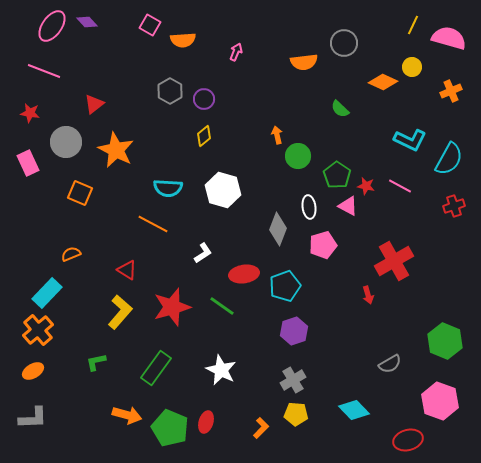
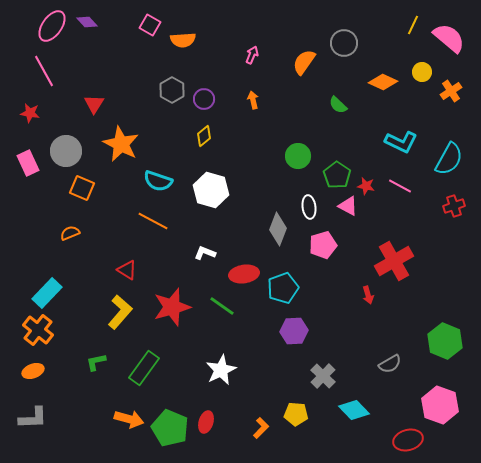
pink semicircle at (449, 38): rotated 24 degrees clockwise
pink arrow at (236, 52): moved 16 px right, 3 px down
orange semicircle at (304, 62): rotated 132 degrees clockwise
yellow circle at (412, 67): moved 10 px right, 5 px down
pink line at (44, 71): rotated 40 degrees clockwise
gray hexagon at (170, 91): moved 2 px right, 1 px up
orange cross at (451, 91): rotated 10 degrees counterclockwise
red triangle at (94, 104): rotated 20 degrees counterclockwise
green semicircle at (340, 109): moved 2 px left, 4 px up
orange arrow at (277, 135): moved 24 px left, 35 px up
cyan L-shape at (410, 140): moved 9 px left, 2 px down
gray circle at (66, 142): moved 9 px down
orange star at (116, 150): moved 5 px right, 6 px up
cyan semicircle at (168, 188): moved 10 px left, 7 px up; rotated 16 degrees clockwise
white hexagon at (223, 190): moved 12 px left
orange square at (80, 193): moved 2 px right, 5 px up
orange line at (153, 224): moved 3 px up
white L-shape at (203, 253): moved 2 px right; rotated 125 degrees counterclockwise
orange semicircle at (71, 254): moved 1 px left, 21 px up
cyan pentagon at (285, 286): moved 2 px left, 2 px down
orange cross at (38, 330): rotated 12 degrees counterclockwise
purple hexagon at (294, 331): rotated 16 degrees clockwise
green rectangle at (156, 368): moved 12 px left
white star at (221, 370): rotated 20 degrees clockwise
orange ellipse at (33, 371): rotated 10 degrees clockwise
gray cross at (293, 380): moved 30 px right, 4 px up; rotated 15 degrees counterclockwise
pink hexagon at (440, 401): moved 4 px down
orange arrow at (127, 415): moved 2 px right, 4 px down
